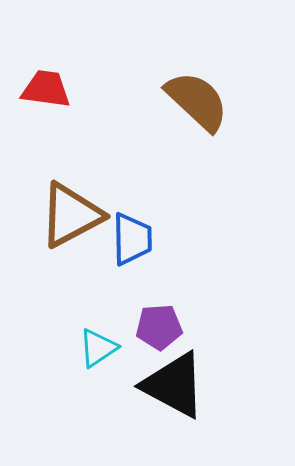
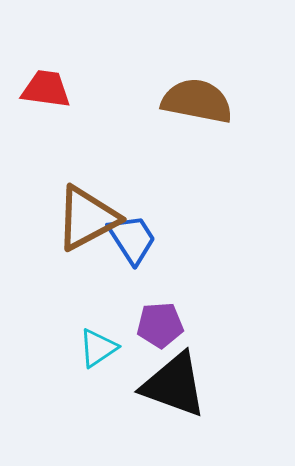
brown semicircle: rotated 32 degrees counterclockwise
brown triangle: moved 16 px right, 3 px down
blue trapezoid: rotated 32 degrees counterclockwise
purple pentagon: moved 1 px right, 2 px up
black triangle: rotated 8 degrees counterclockwise
